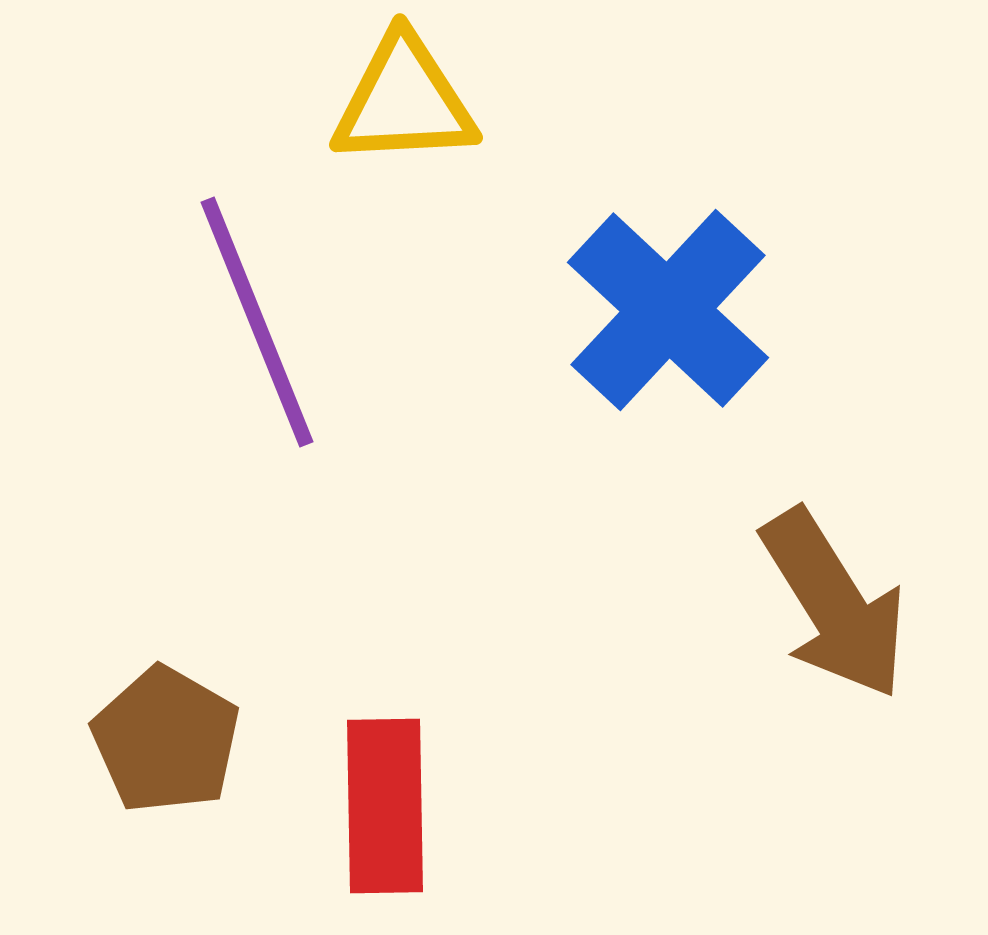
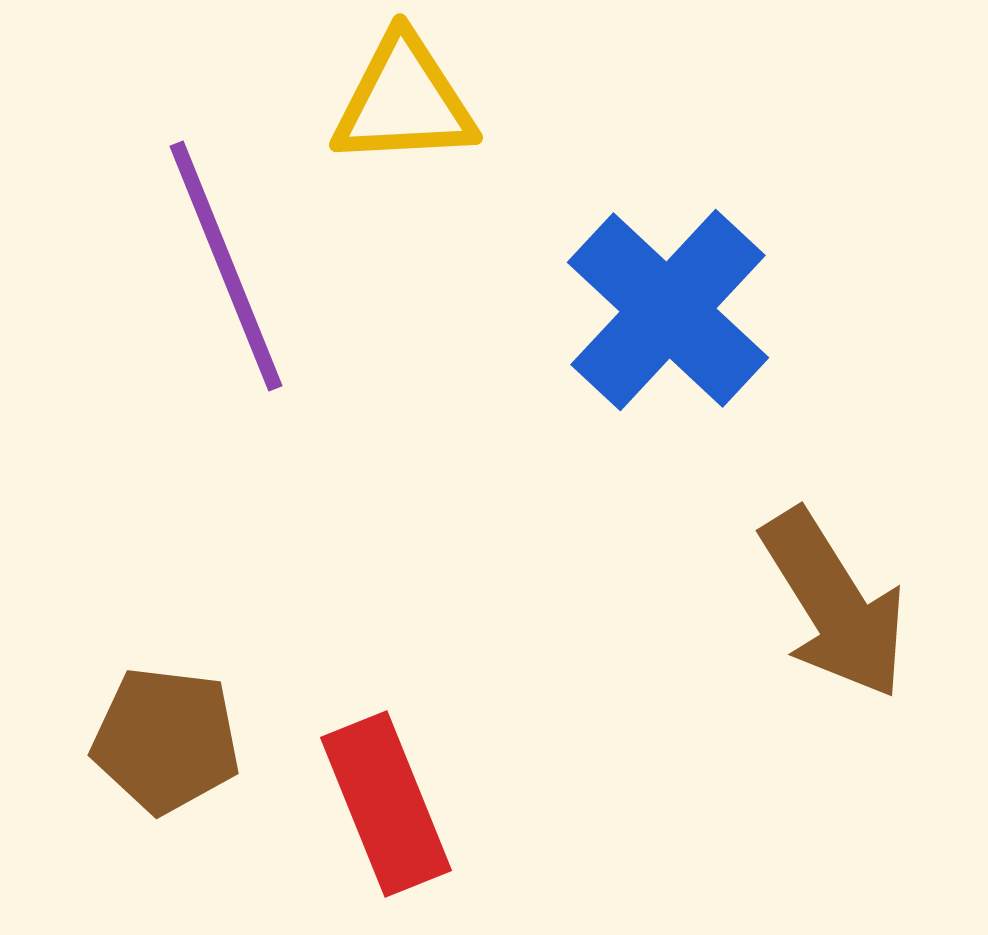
purple line: moved 31 px left, 56 px up
brown pentagon: rotated 23 degrees counterclockwise
red rectangle: moved 1 px right, 2 px up; rotated 21 degrees counterclockwise
